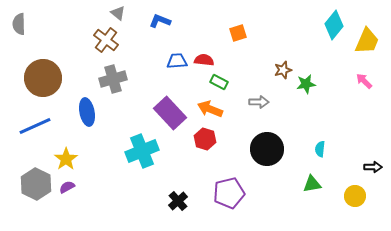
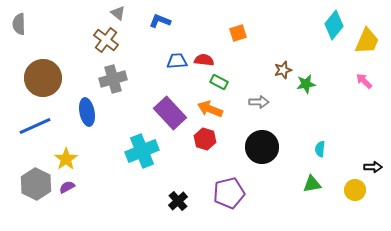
black circle: moved 5 px left, 2 px up
yellow circle: moved 6 px up
